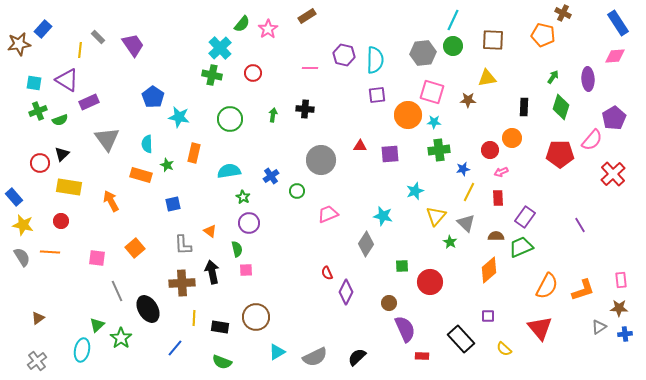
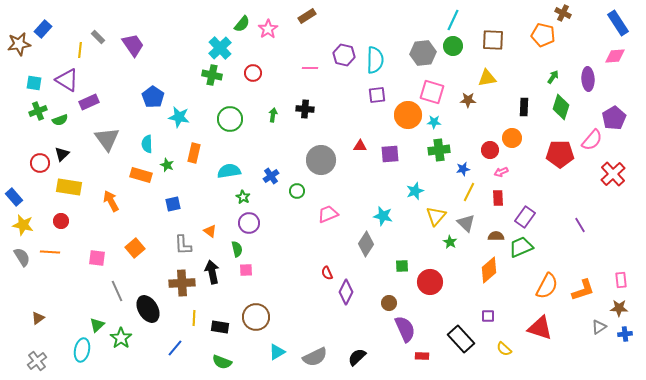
red triangle at (540, 328): rotated 32 degrees counterclockwise
